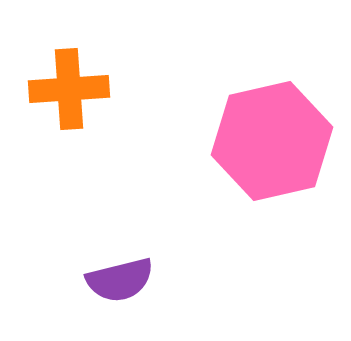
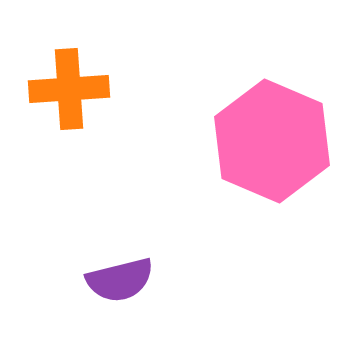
pink hexagon: rotated 24 degrees counterclockwise
